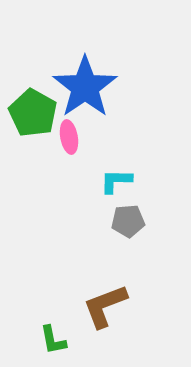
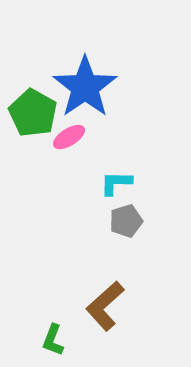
pink ellipse: rotated 68 degrees clockwise
cyan L-shape: moved 2 px down
gray pentagon: moved 2 px left; rotated 12 degrees counterclockwise
brown L-shape: rotated 21 degrees counterclockwise
green L-shape: rotated 32 degrees clockwise
